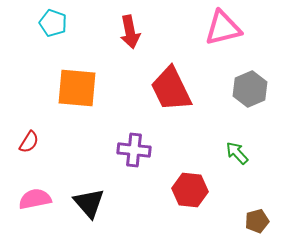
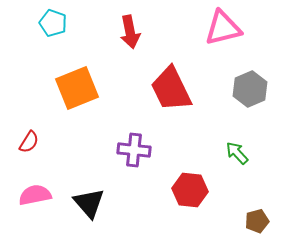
orange square: rotated 27 degrees counterclockwise
pink semicircle: moved 4 px up
